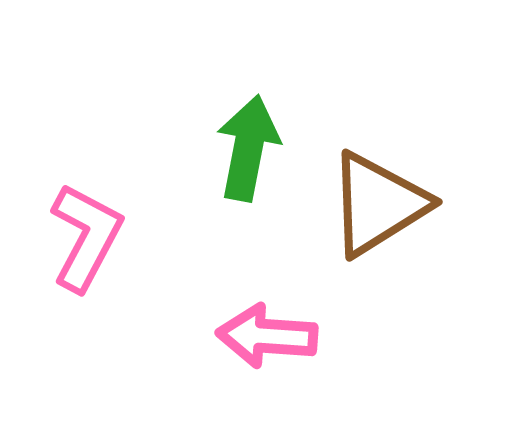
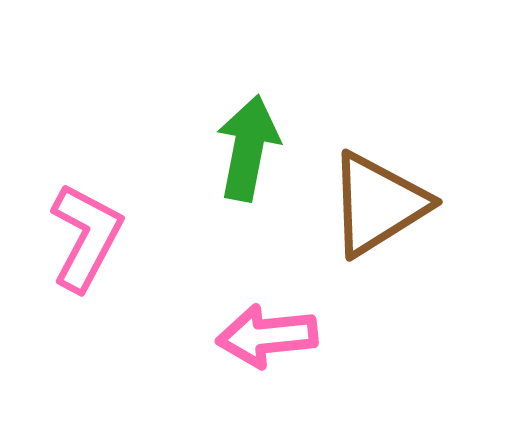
pink arrow: rotated 10 degrees counterclockwise
